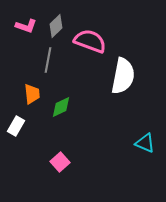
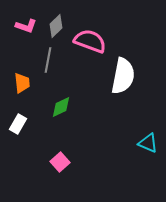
orange trapezoid: moved 10 px left, 11 px up
white rectangle: moved 2 px right, 2 px up
cyan triangle: moved 3 px right
